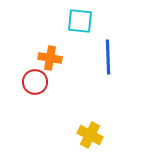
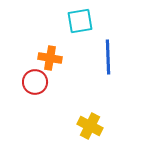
cyan square: rotated 16 degrees counterclockwise
yellow cross: moved 9 px up
